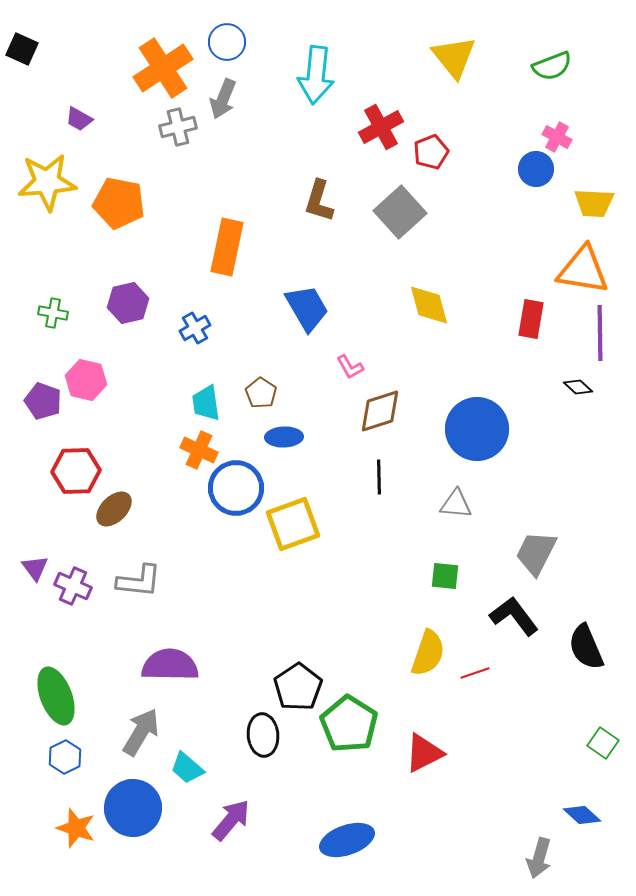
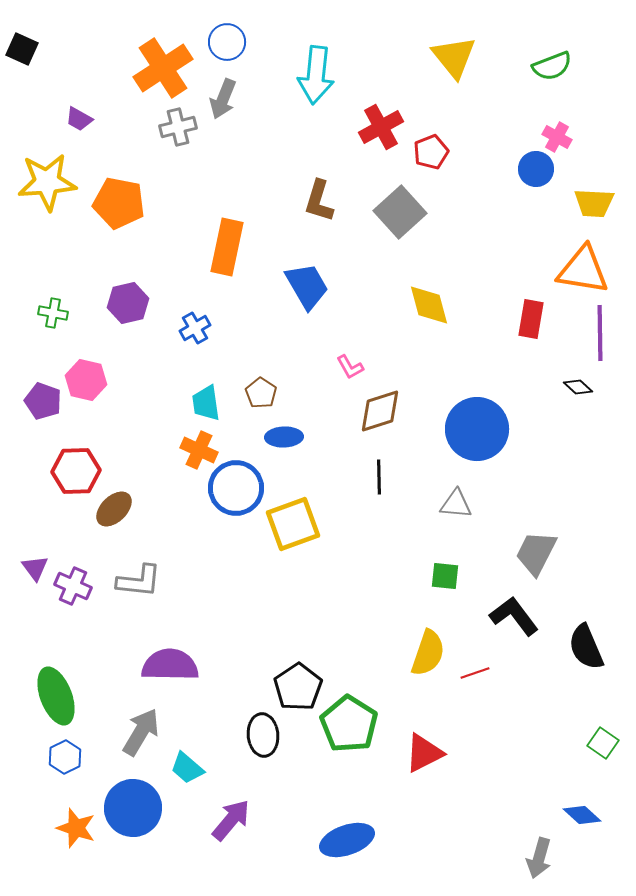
blue trapezoid at (307, 308): moved 22 px up
